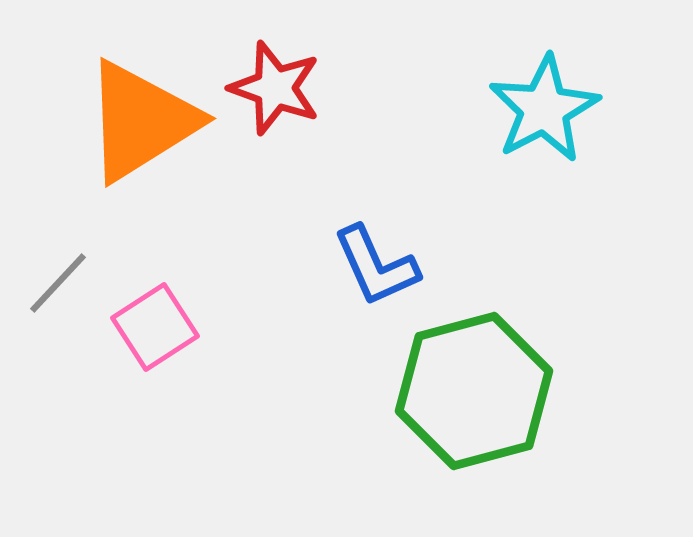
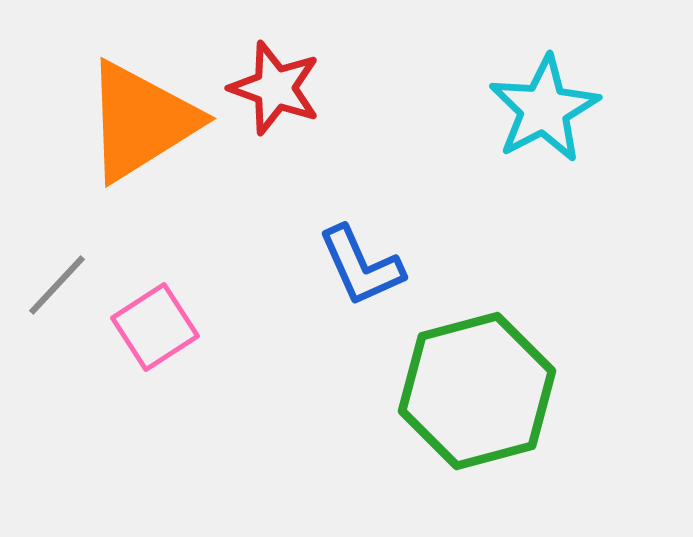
blue L-shape: moved 15 px left
gray line: moved 1 px left, 2 px down
green hexagon: moved 3 px right
